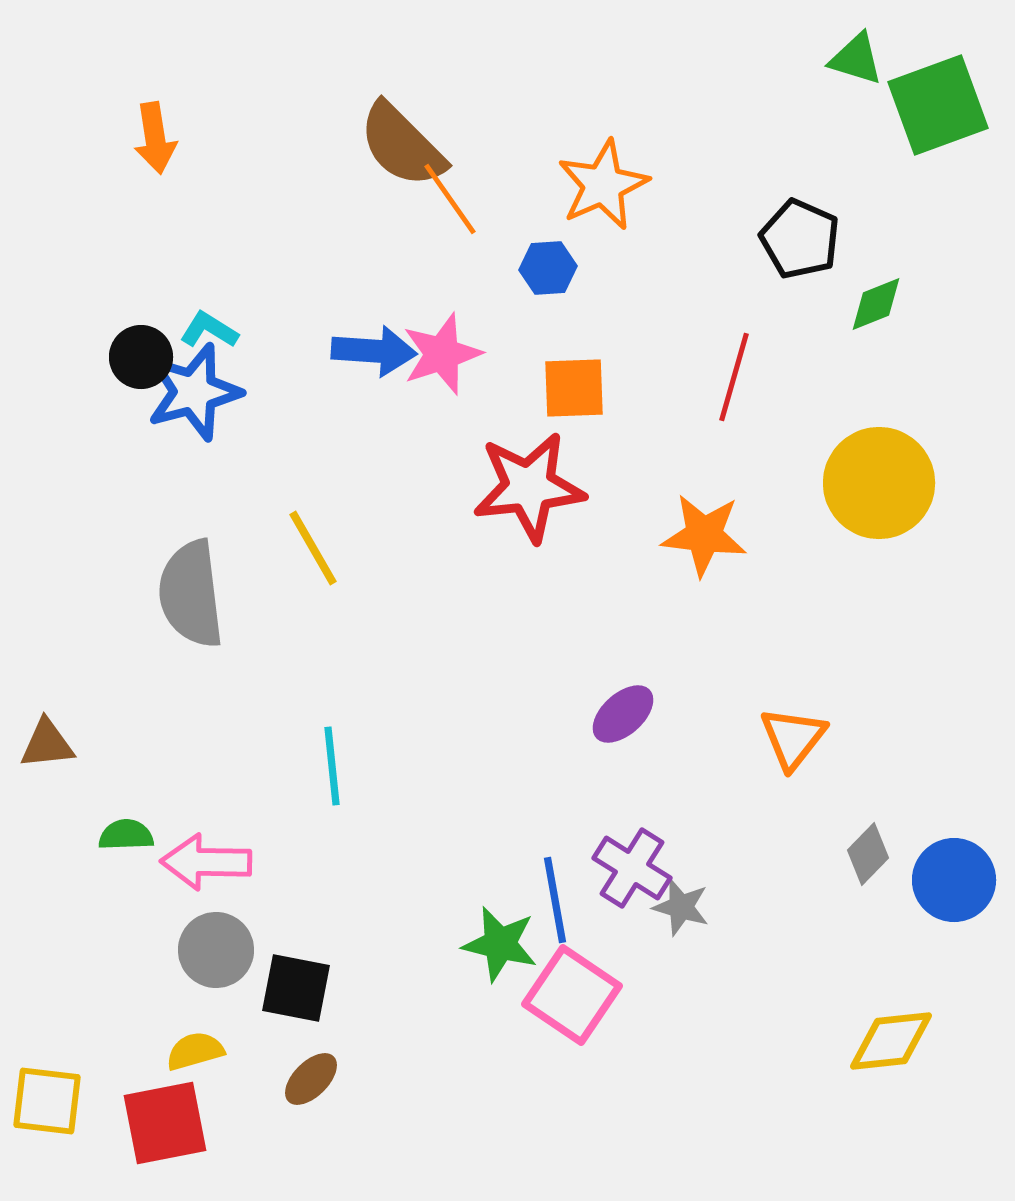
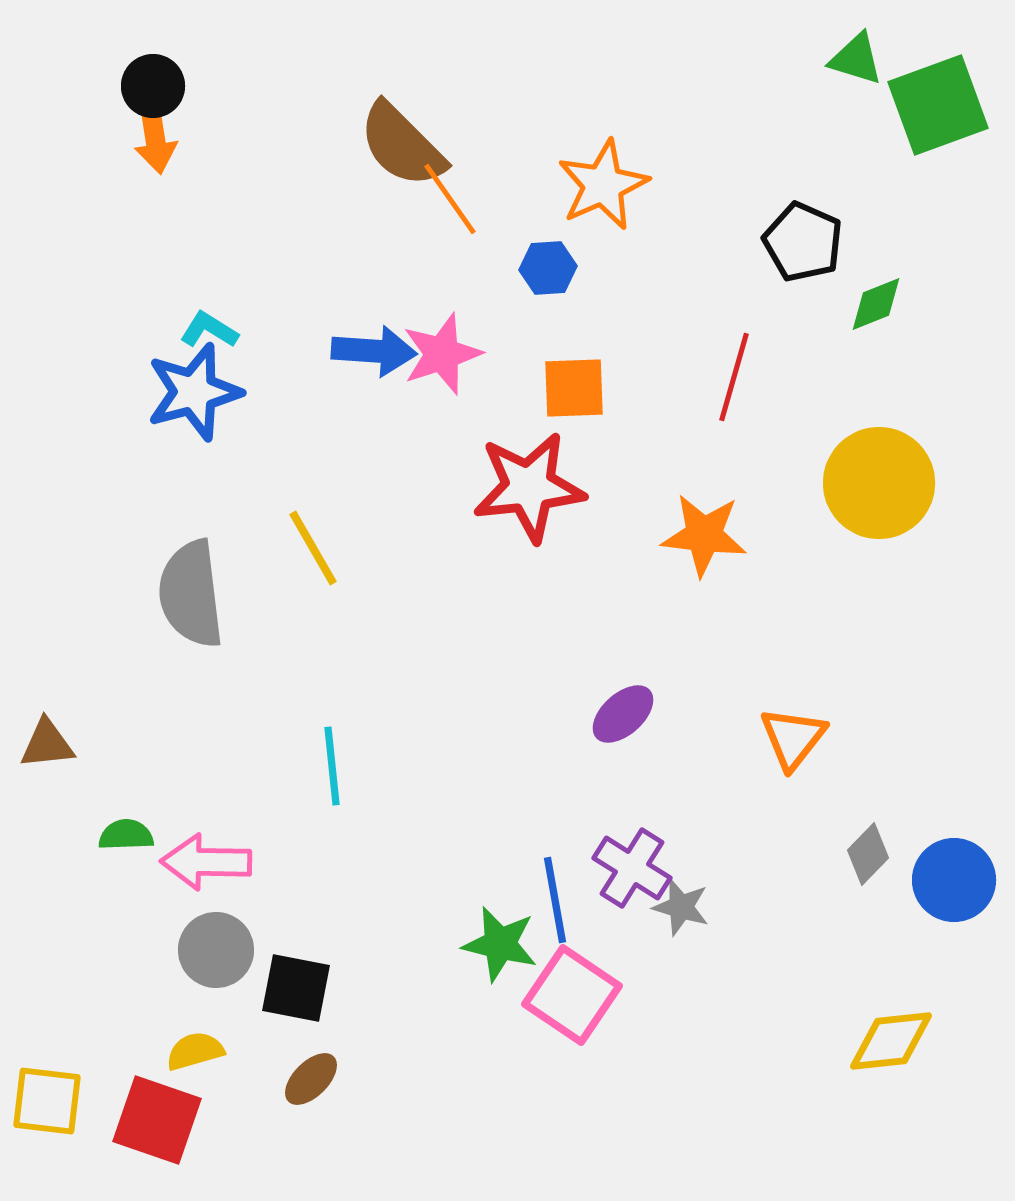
black pentagon at (800, 239): moved 3 px right, 3 px down
black circle at (141, 357): moved 12 px right, 271 px up
red square at (165, 1123): moved 8 px left, 3 px up; rotated 30 degrees clockwise
